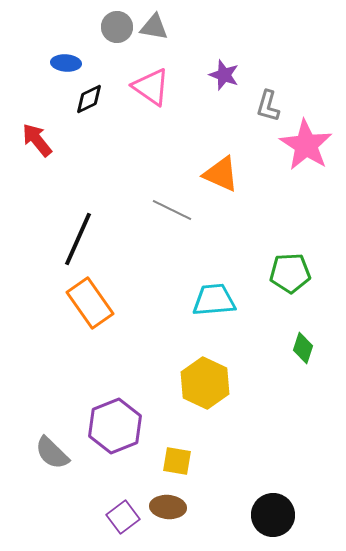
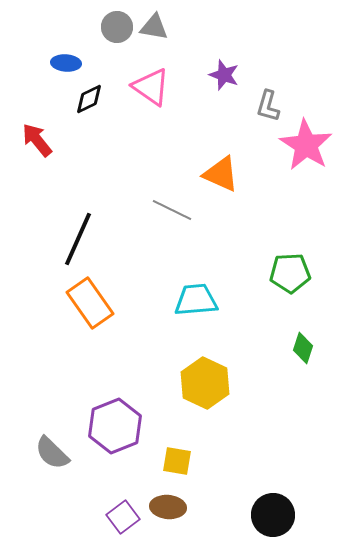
cyan trapezoid: moved 18 px left
